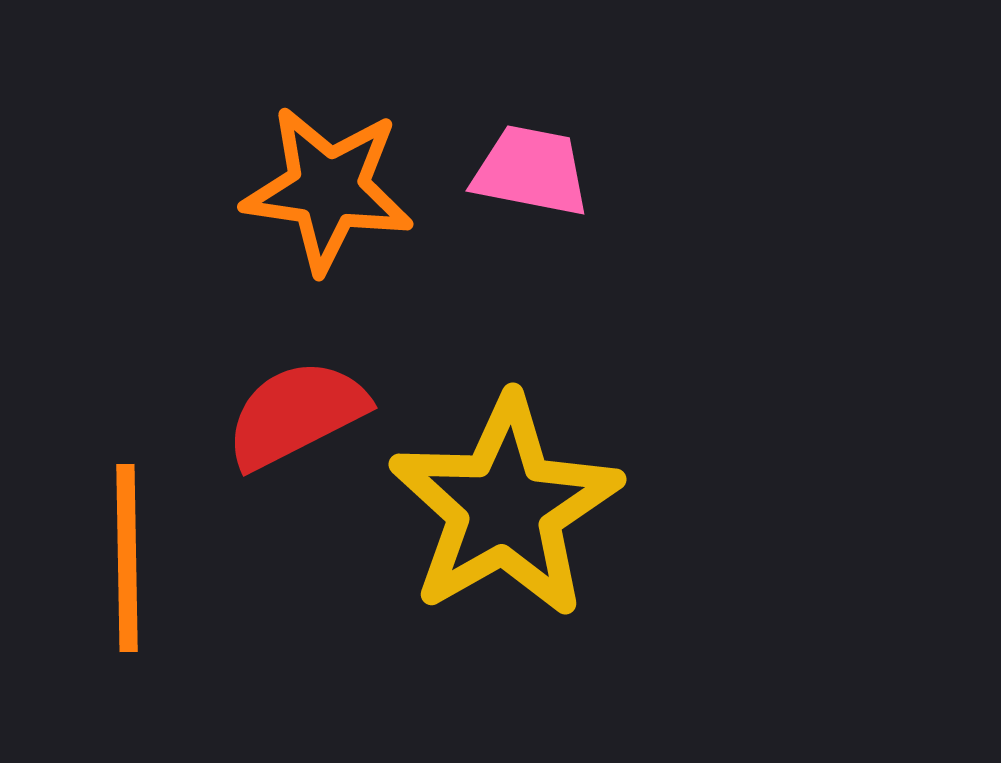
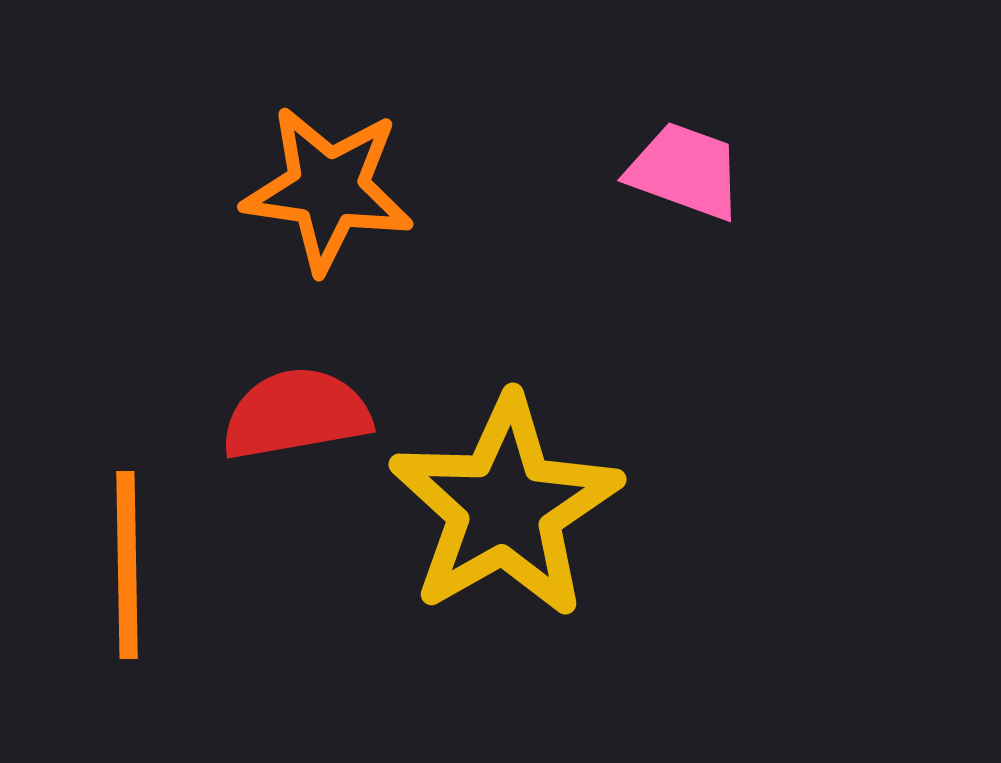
pink trapezoid: moved 154 px right; rotated 9 degrees clockwise
red semicircle: rotated 17 degrees clockwise
orange line: moved 7 px down
